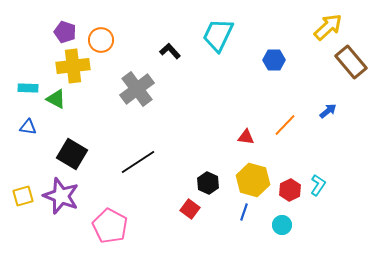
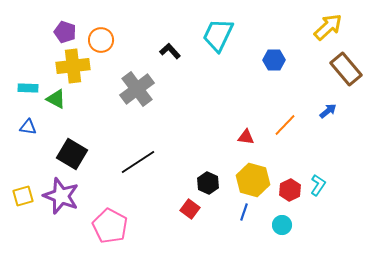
brown rectangle: moved 5 px left, 7 px down
